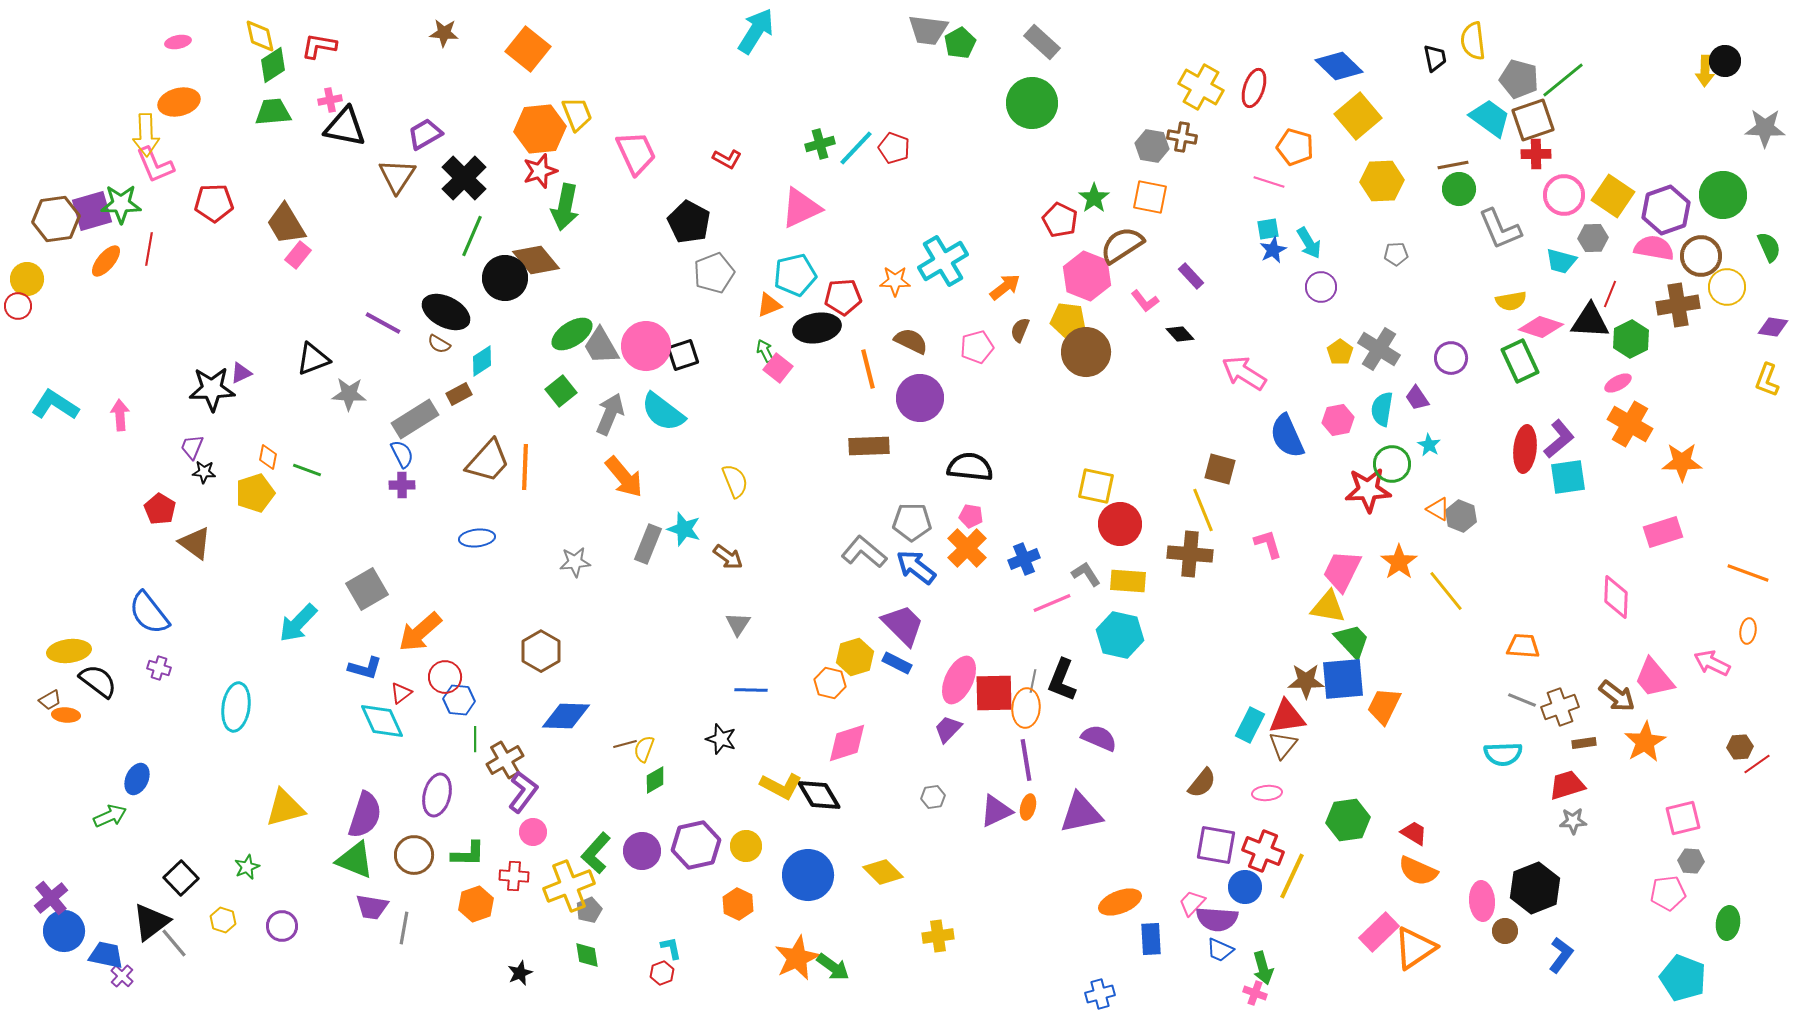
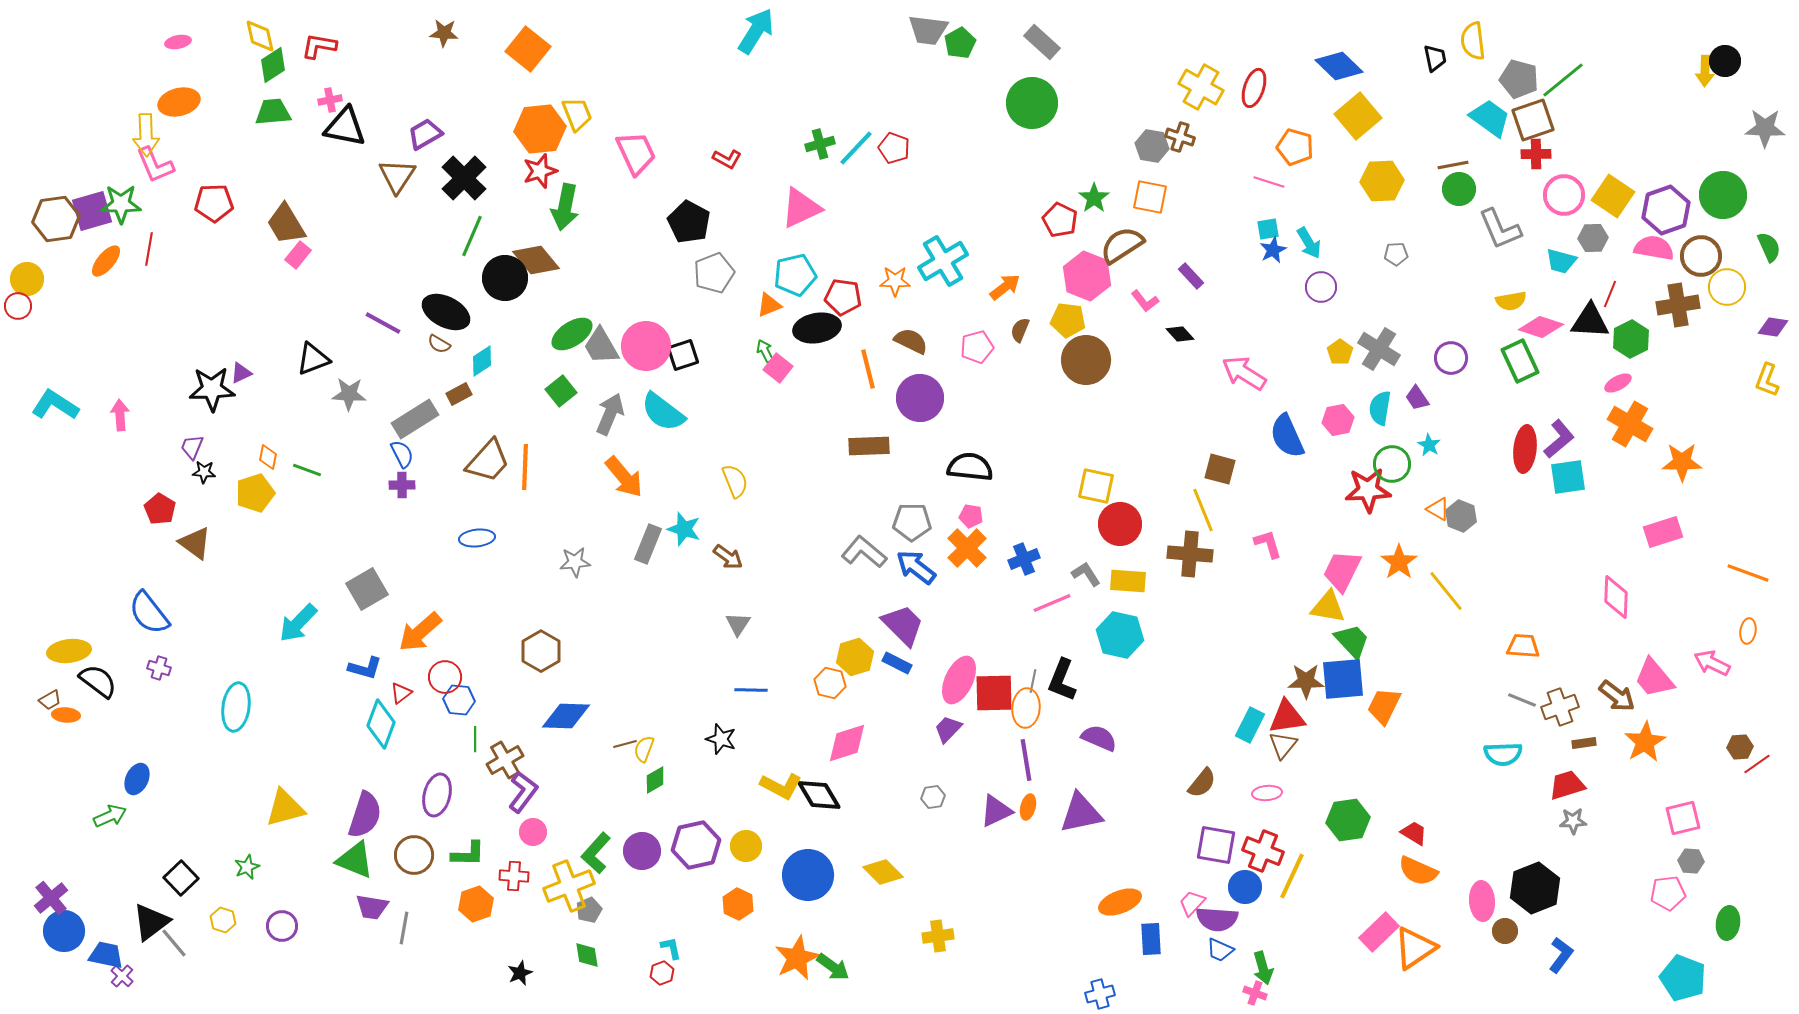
brown cross at (1182, 137): moved 2 px left; rotated 8 degrees clockwise
red pentagon at (843, 297): rotated 12 degrees clockwise
brown circle at (1086, 352): moved 8 px down
cyan semicircle at (1382, 409): moved 2 px left, 1 px up
cyan diamond at (382, 721): moved 1 px left, 3 px down; rotated 45 degrees clockwise
